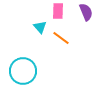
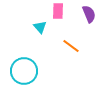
purple semicircle: moved 3 px right, 2 px down
orange line: moved 10 px right, 8 px down
cyan circle: moved 1 px right
